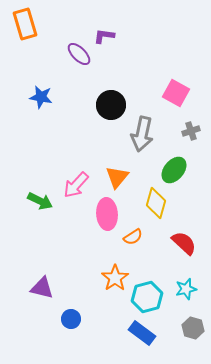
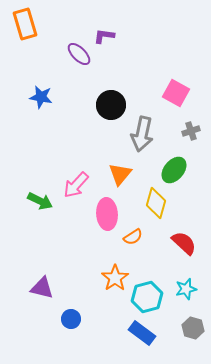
orange triangle: moved 3 px right, 3 px up
